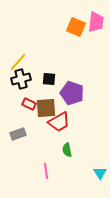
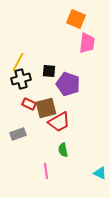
pink trapezoid: moved 9 px left, 21 px down
orange square: moved 8 px up
yellow line: rotated 12 degrees counterclockwise
black square: moved 8 px up
purple pentagon: moved 4 px left, 9 px up
brown square: rotated 10 degrees counterclockwise
green semicircle: moved 4 px left
cyan triangle: rotated 32 degrees counterclockwise
